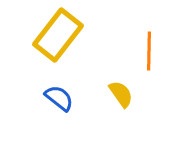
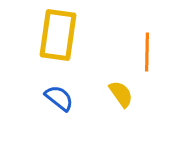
yellow rectangle: rotated 30 degrees counterclockwise
orange line: moved 2 px left, 1 px down
